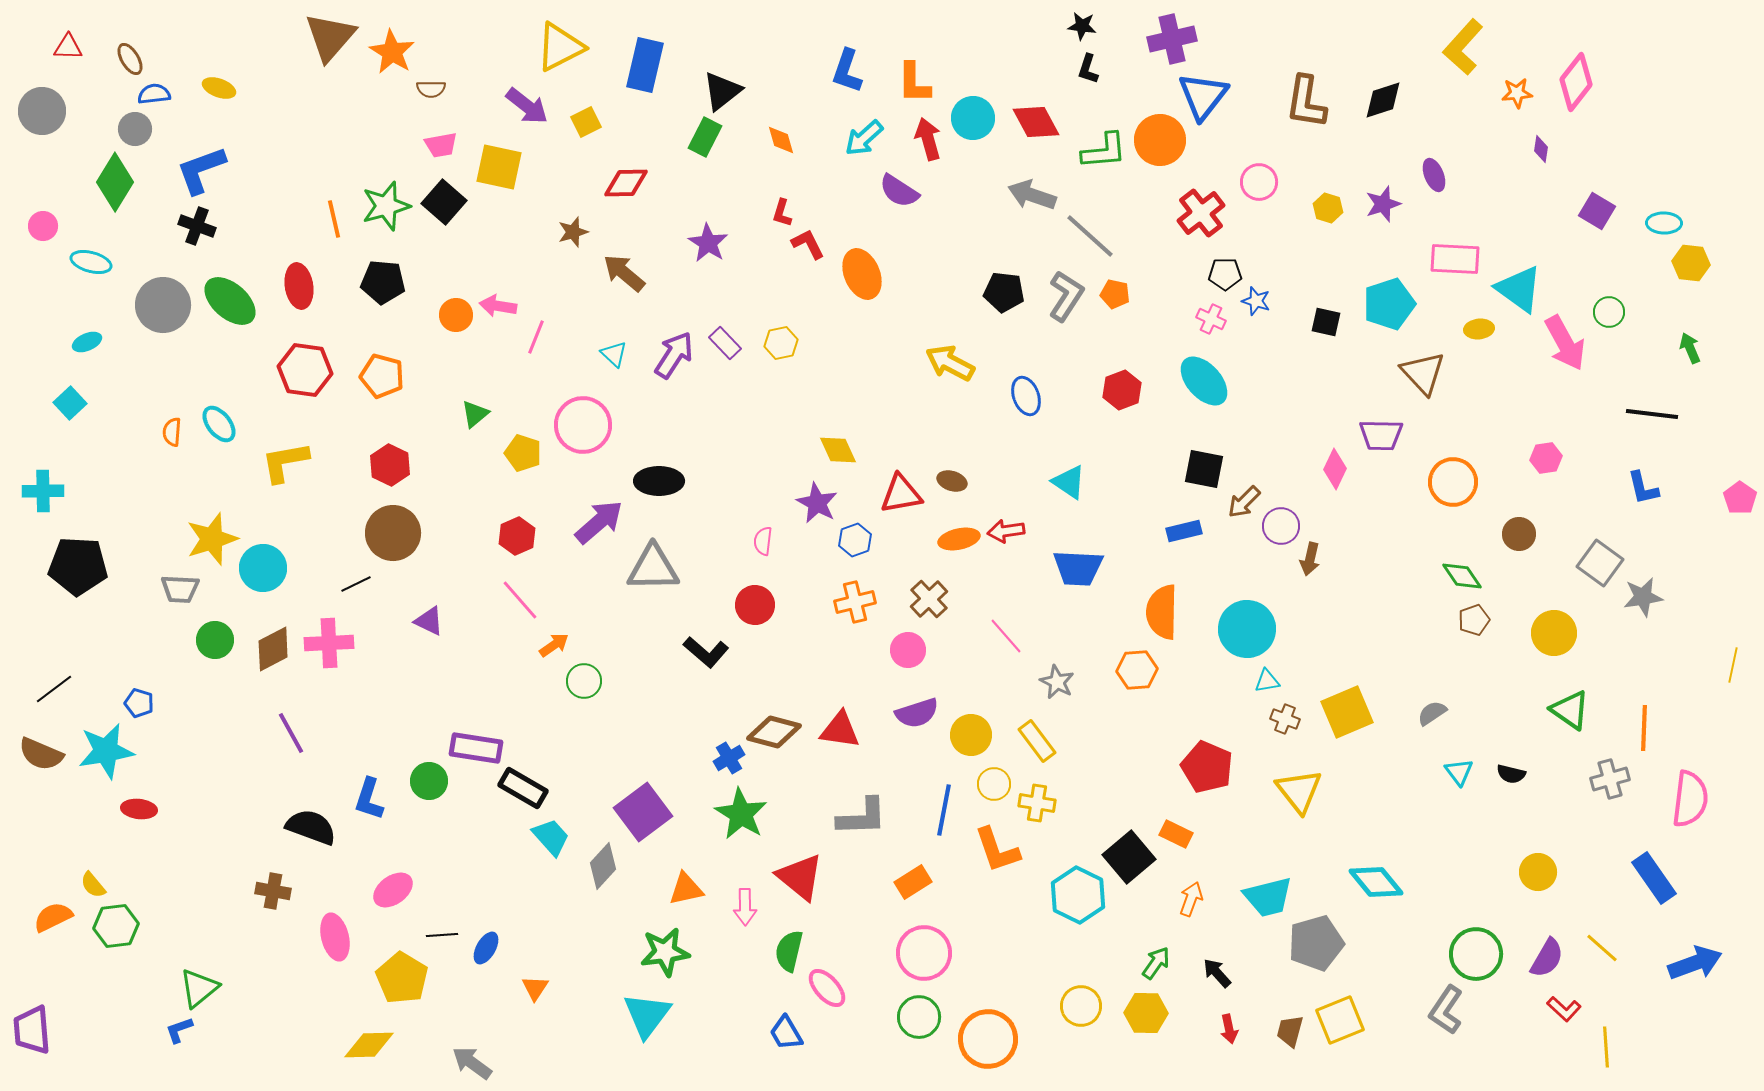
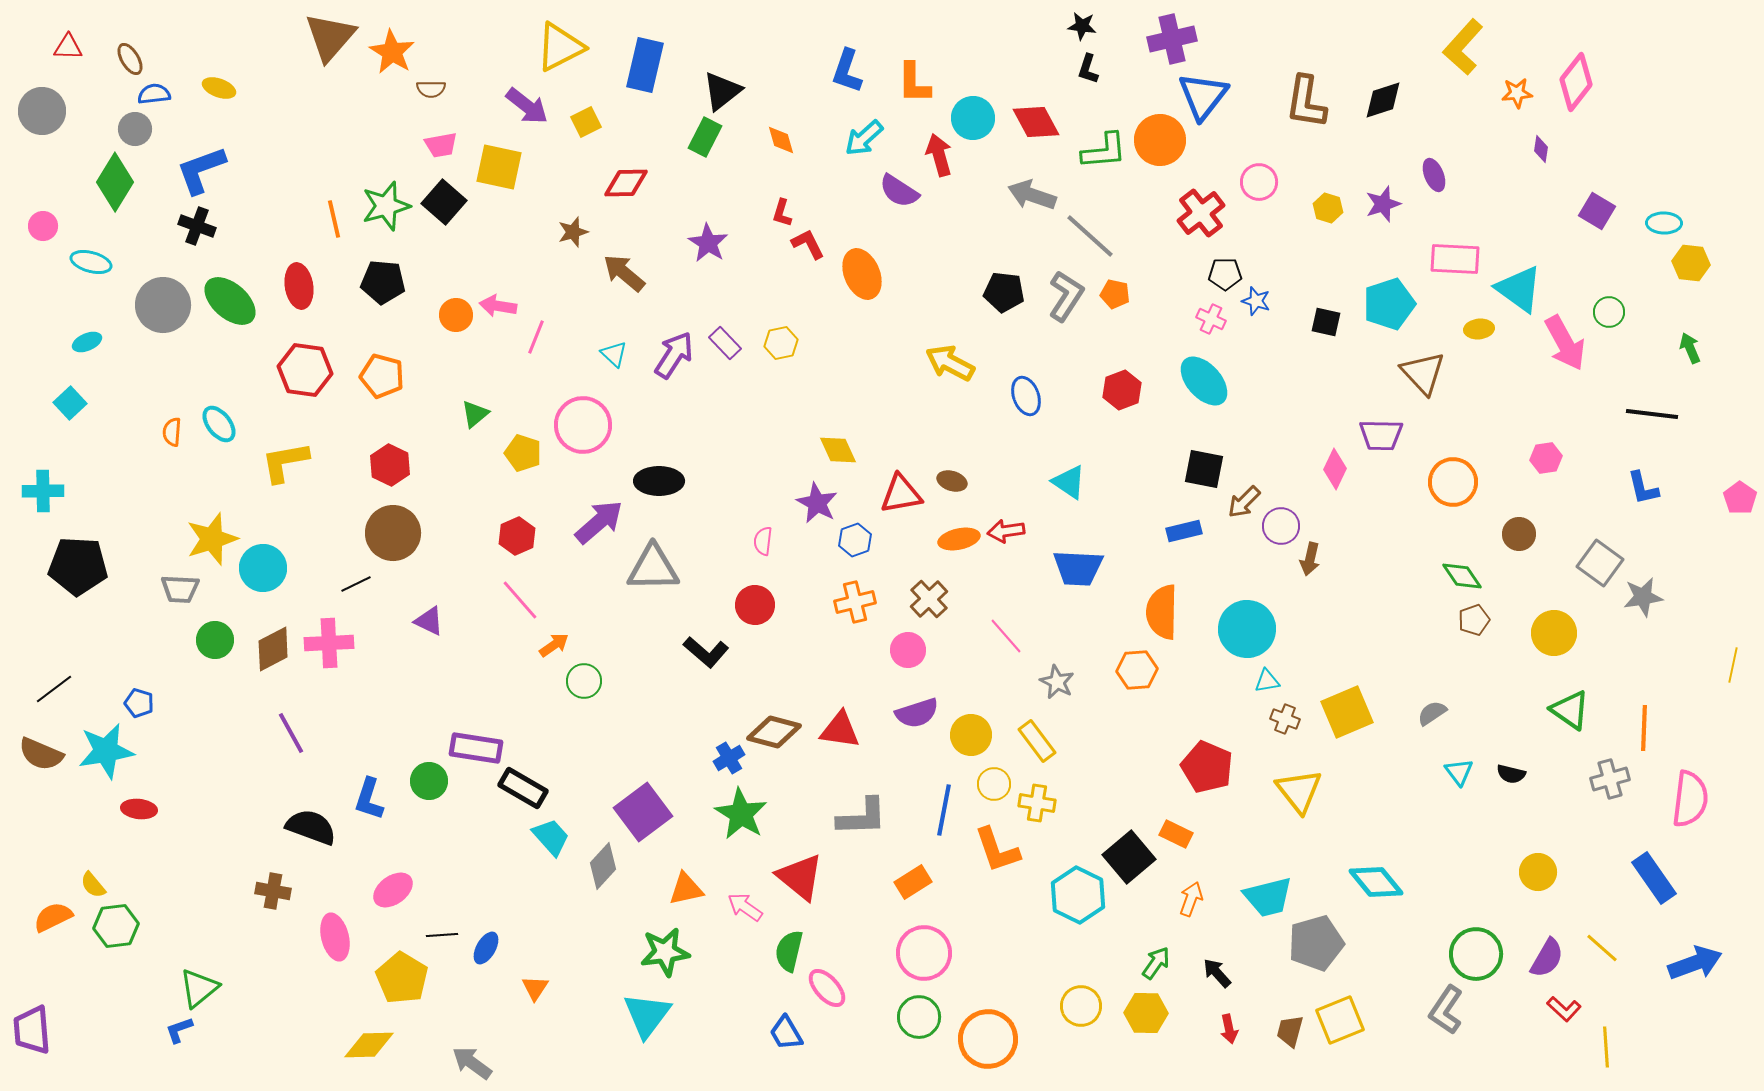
red arrow at (928, 139): moved 11 px right, 16 px down
pink arrow at (745, 907): rotated 126 degrees clockwise
